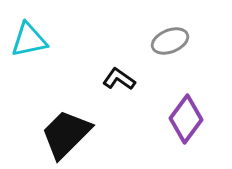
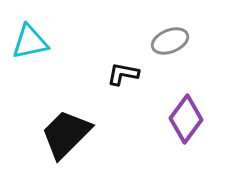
cyan triangle: moved 1 px right, 2 px down
black L-shape: moved 4 px right, 5 px up; rotated 24 degrees counterclockwise
